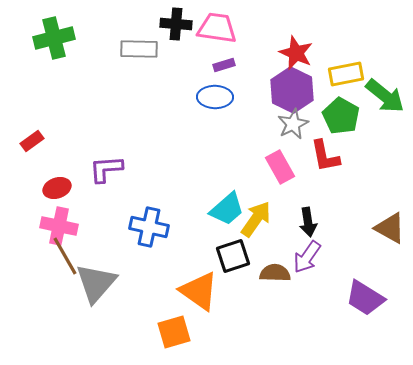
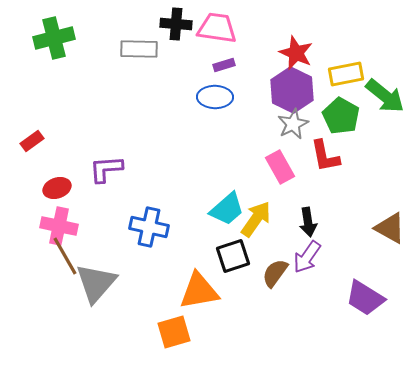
brown semicircle: rotated 56 degrees counterclockwise
orange triangle: rotated 45 degrees counterclockwise
